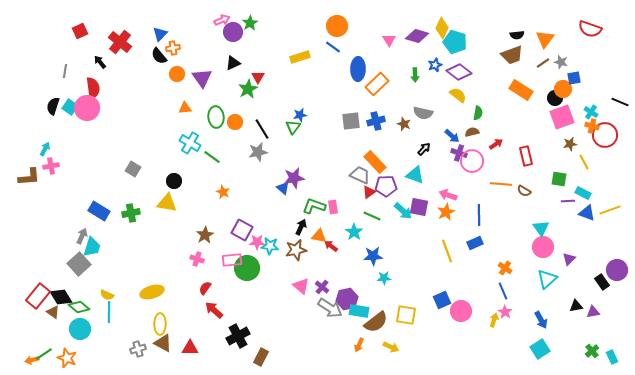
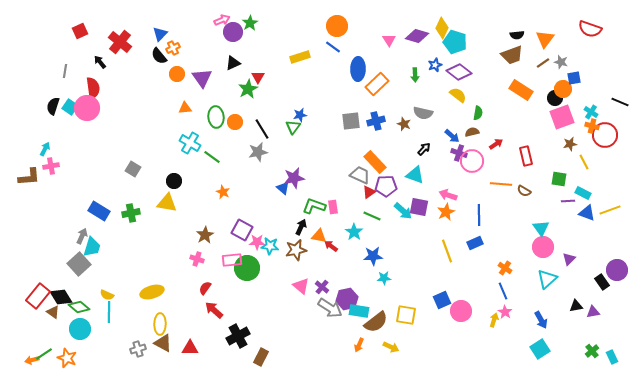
orange cross at (173, 48): rotated 16 degrees counterclockwise
